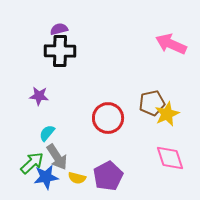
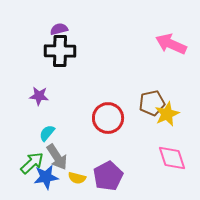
pink diamond: moved 2 px right
